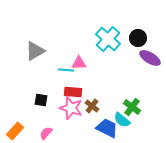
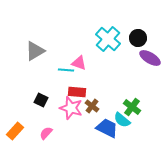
pink triangle: rotated 21 degrees clockwise
red rectangle: moved 4 px right
black square: rotated 16 degrees clockwise
